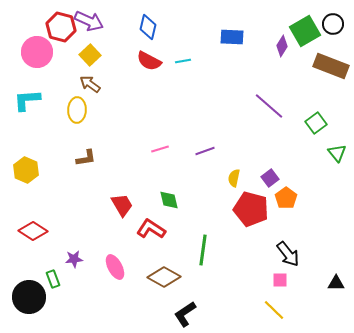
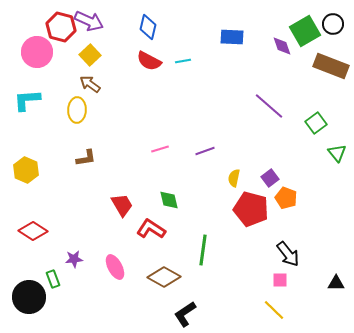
purple diamond at (282, 46): rotated 50 degrees counterclockwise
orange pentagon at (286, 198): rotated 15 degrees counterclockwise
